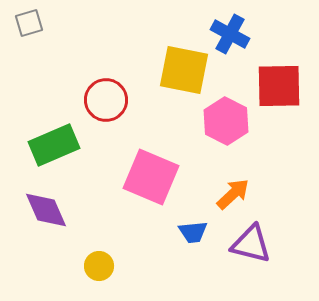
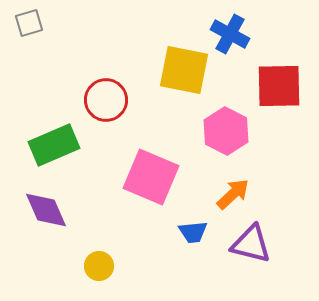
pink hexagon: moved 10 px down
